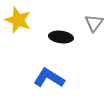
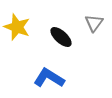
yellow star: moved 1 px left, 7 px down
black ellipse: rotated 35 degrees clockwise
